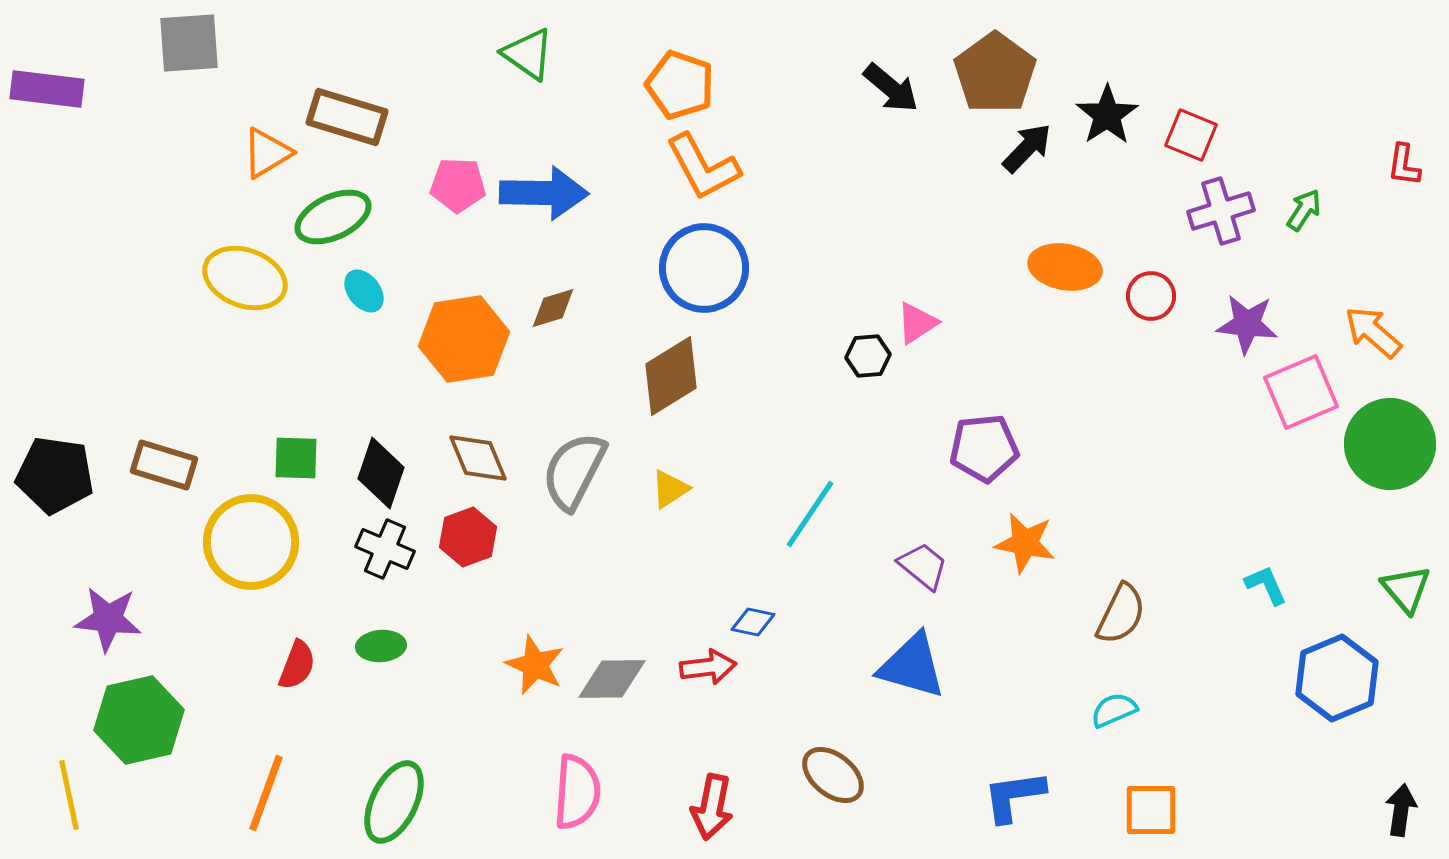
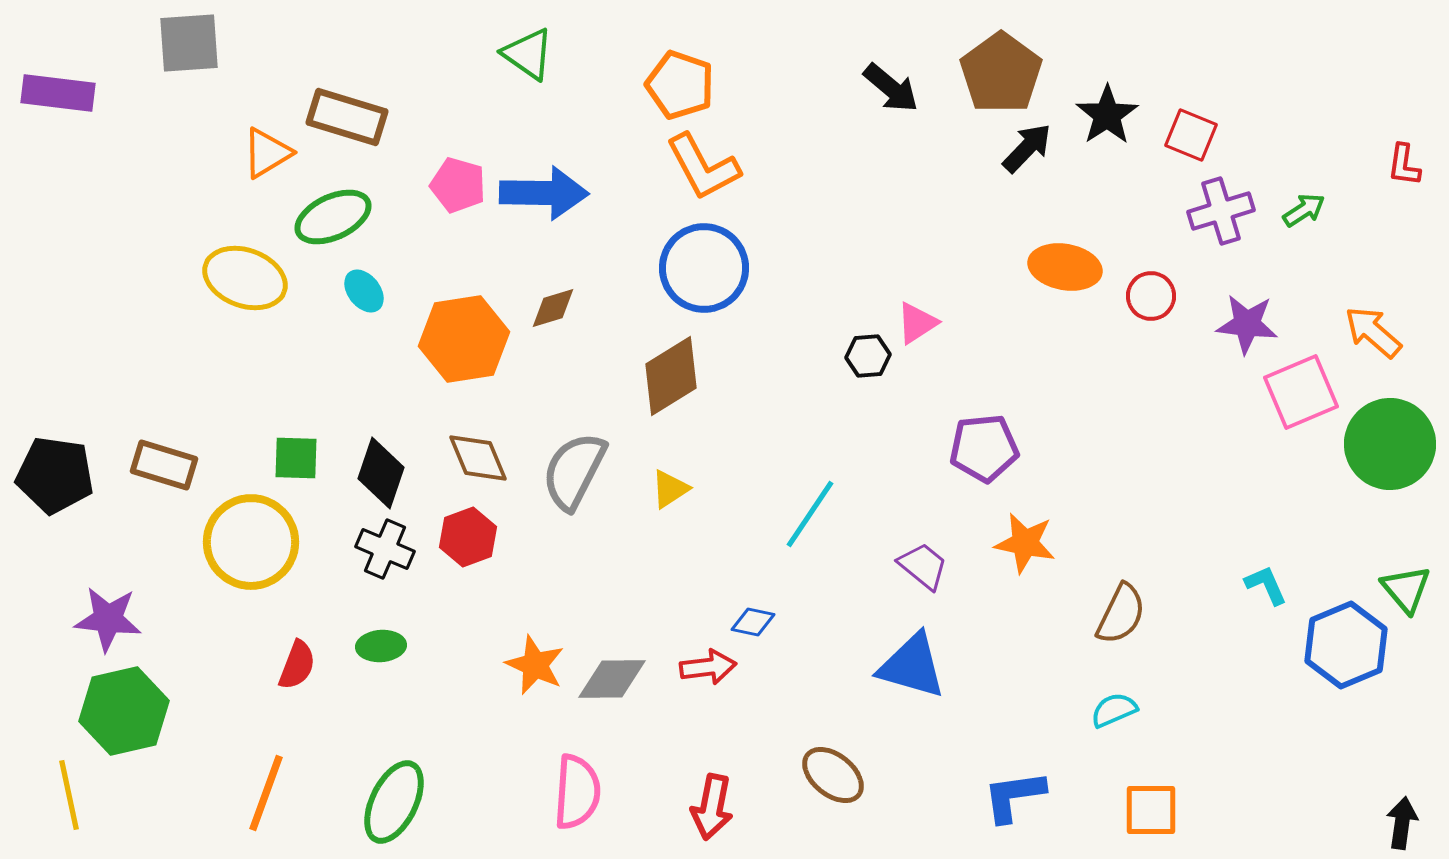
brown pentagon at (995, 73): moved 6 px right
purple rectangle at (47, 89): moved 11 px right, 4 px down
pink pentagon at (458, 185): rotated 14 degrees clockwise
green arrow at (1304, 210): rotated 24 degrees clockwise
blue hexagon at (1337, 678): moved 9 px right, 33 px up
green hexagon at (139, 720): moved 15 px left, 9 px up
black arrow at (1401, 810): moved 1 px right, 13 px down
